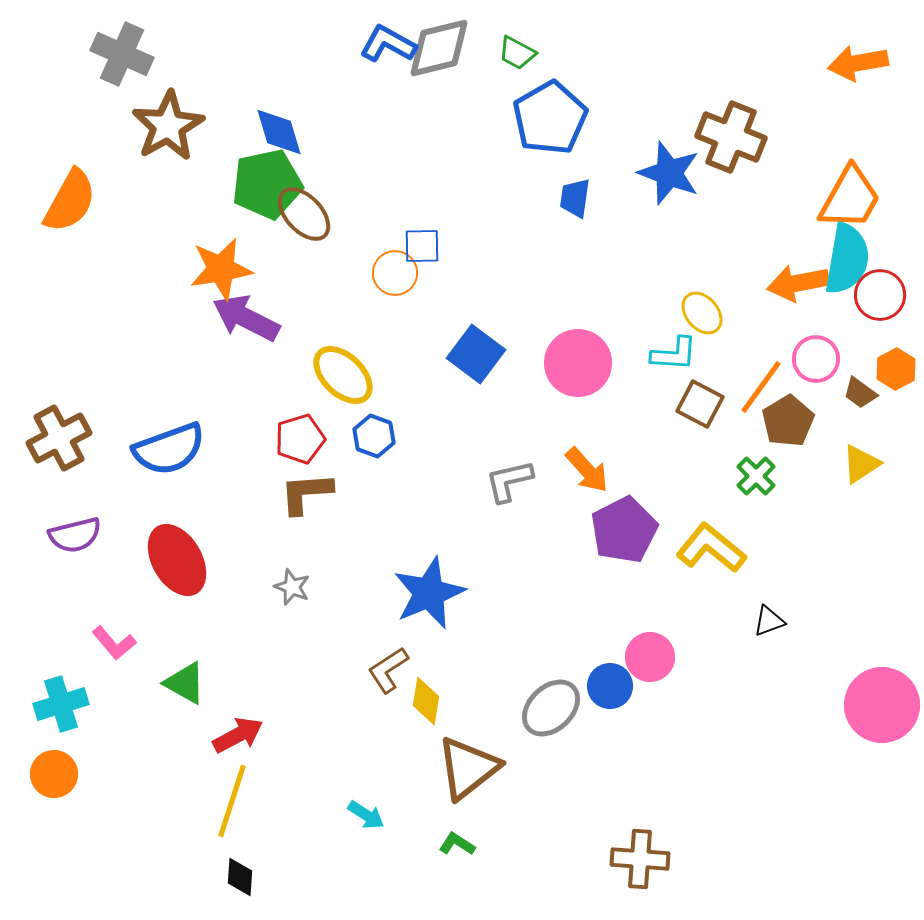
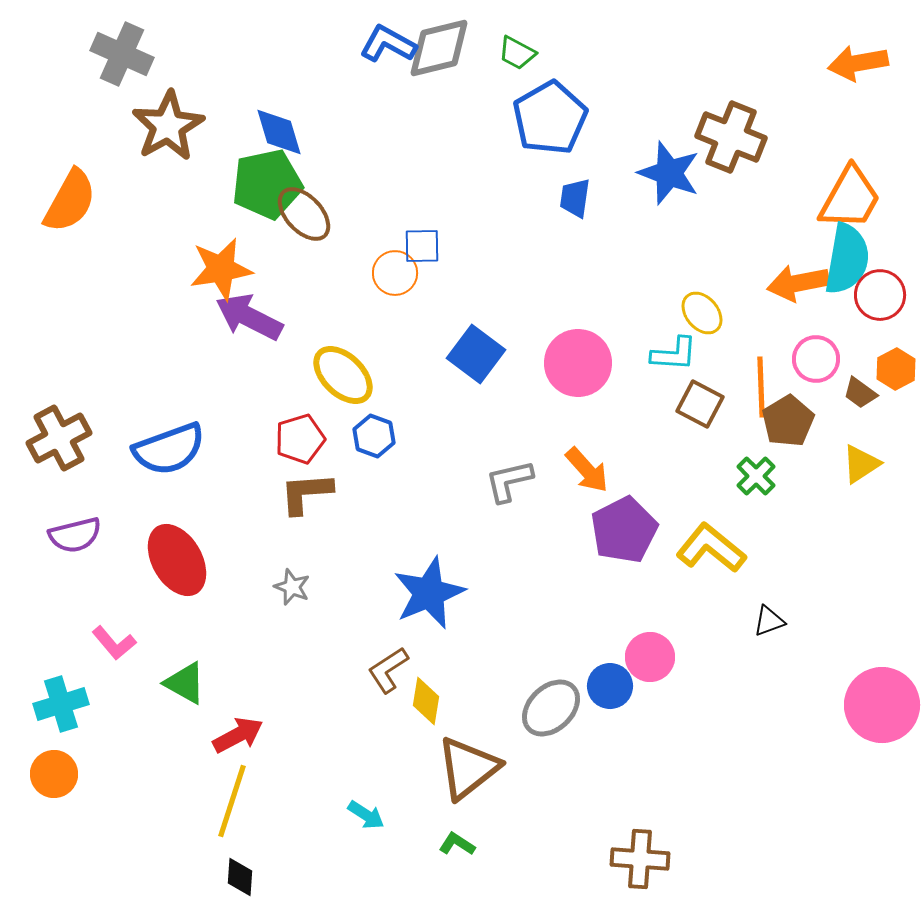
purple arrow at (246, 318): moved 3 px right, 1 px up
orange line at (761, 387): rotated 38 degrees counterclockwise
